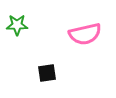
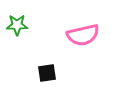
pink semicircle: moved 2 px left, 1 px down
